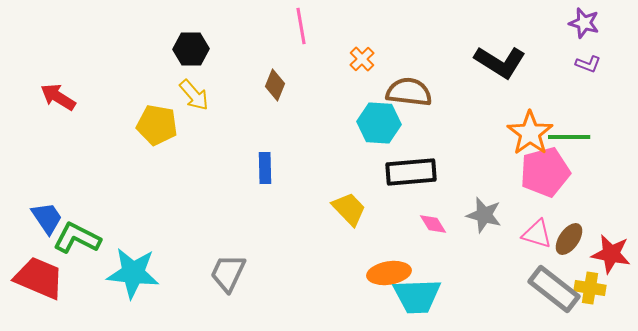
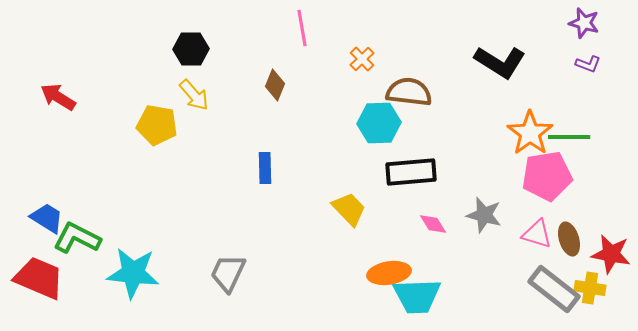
pink line: moved 1 px right, 2 px down
cyan hexagon: rotated 6 degrees counterclockwise
pink pentagon: moved 2 px right, 4 px down; rotated 6 degrees clockwise
blue trapezoid: rotated 24 degrees counterclockwise
brown ellipse: rotated 52 degrees counterclockwise
